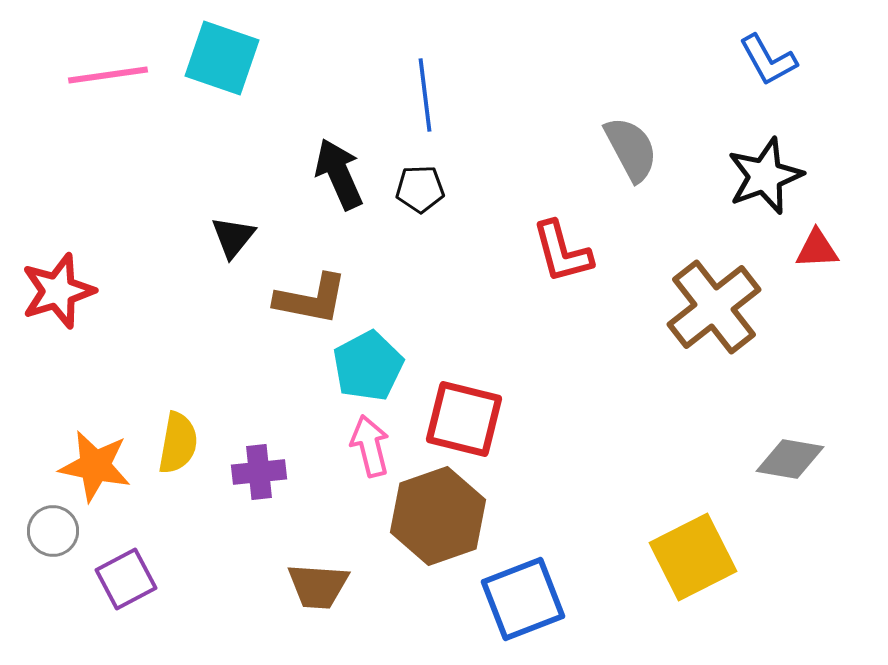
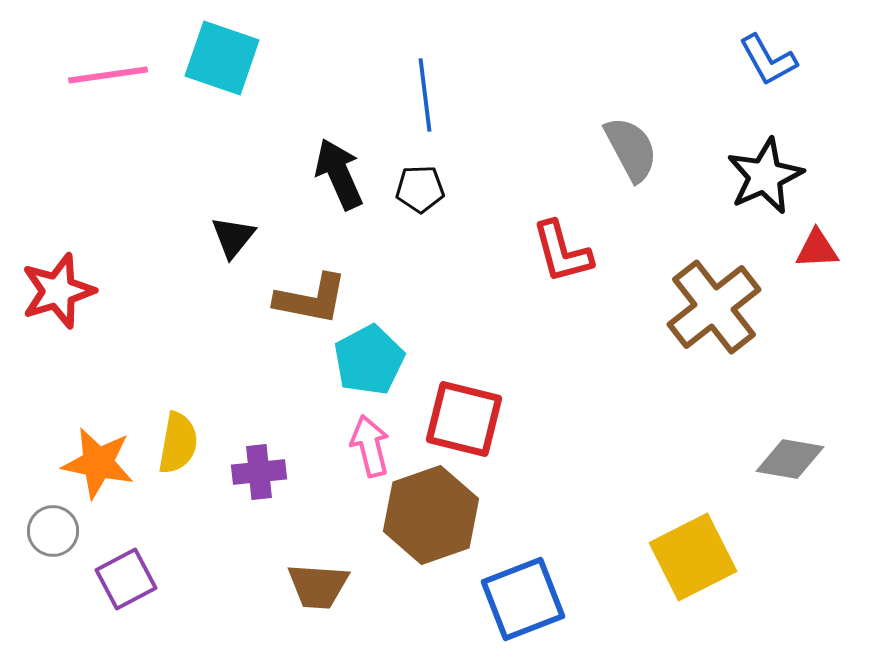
black star: rotated 4 degrees counterclockwise
cyan pentagon: moved 1 px right, 6 px up
orange star: moved 3 px right, 3 px up
brown hexagon: moved 7 px left, 1 px up
